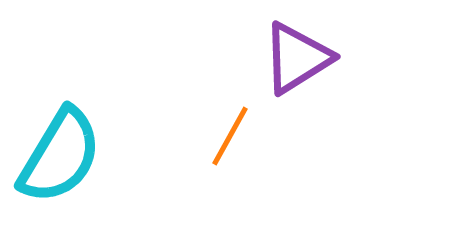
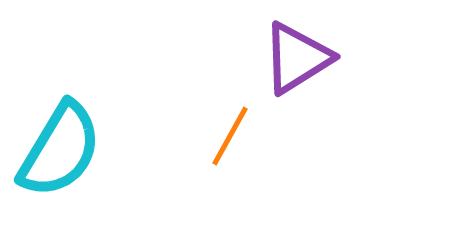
cyan semicircle: moved 6 px up
